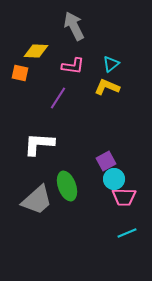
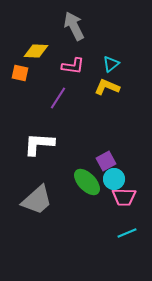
green ellipse: moved 20 px right, 4 px up; rotated 24 degrees counterclockwise
